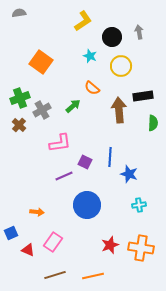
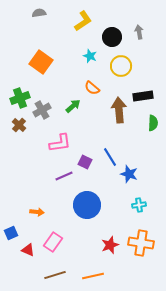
gray semicircle: moved 20 px right
blue line: rotated 36 degrees counterclockwise
orange cross: moved 5 px up
